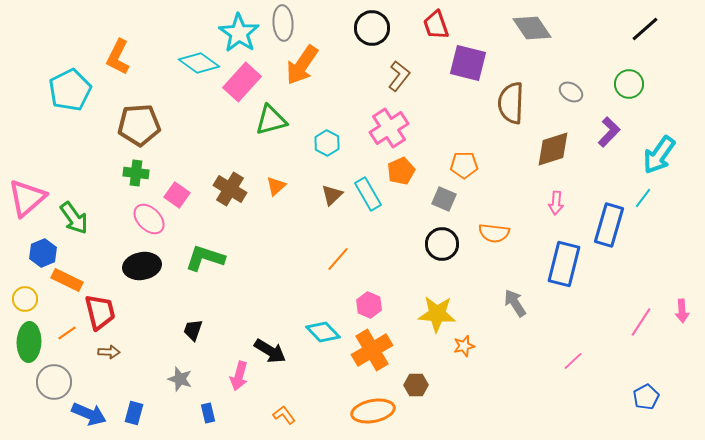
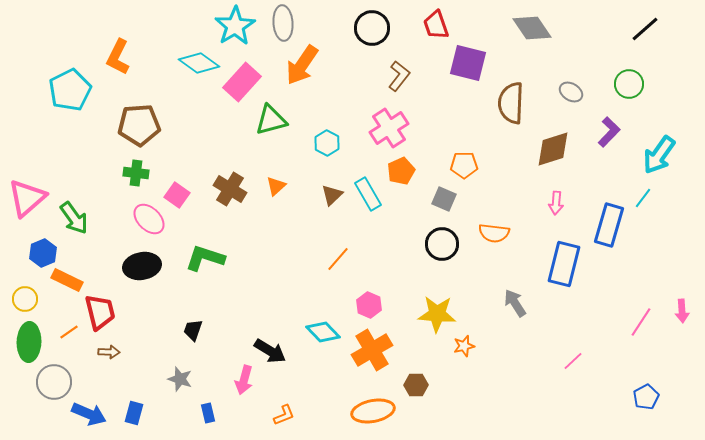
cyan star at (239, 33): moved 4 px left, 7 px up; rotated 6 degrees clockwise
orange line at (67, 333): moved 2 px right, 1 px up
pink arrow at (239, 376): moved 5 px right, 4 px down
orange L-shape at (284, 415): rotated 105 degrees clockwise
